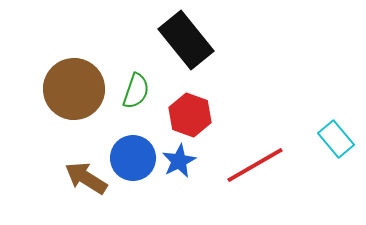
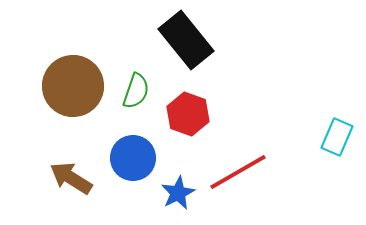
brown circle: moved 1 px left, 3 px up
red hexagon: moved 2 px left, 1 px up
cyan rectangle: moved 1 px right, 2 px up; rotated 63 degrees clockwise
blue star: moved 1 px left, 32 px down
red line: moved 17 px left, 7 px down
brown arrow: moved 15 px left
